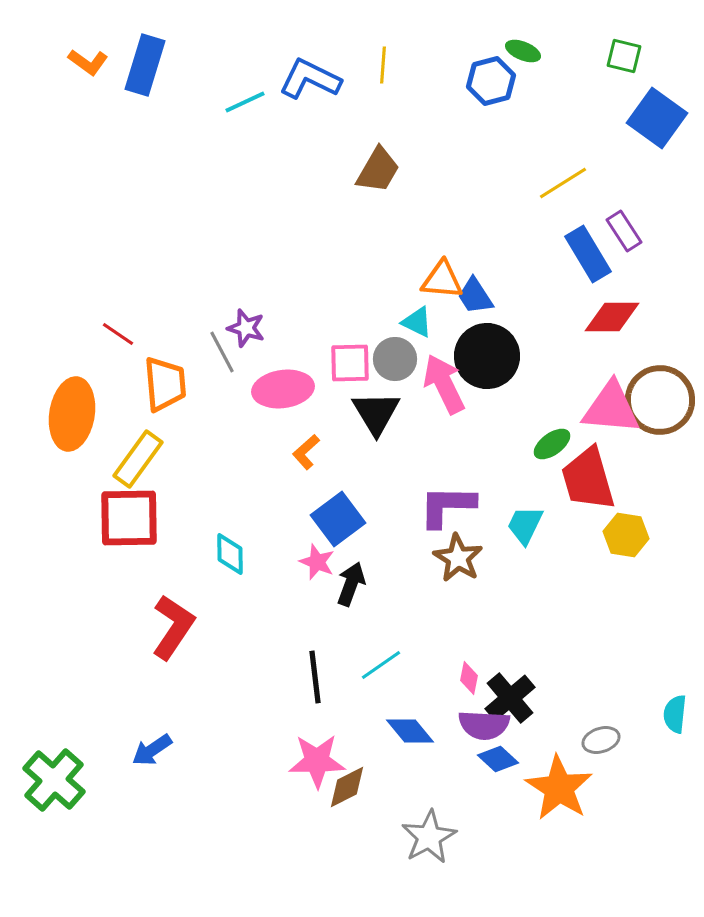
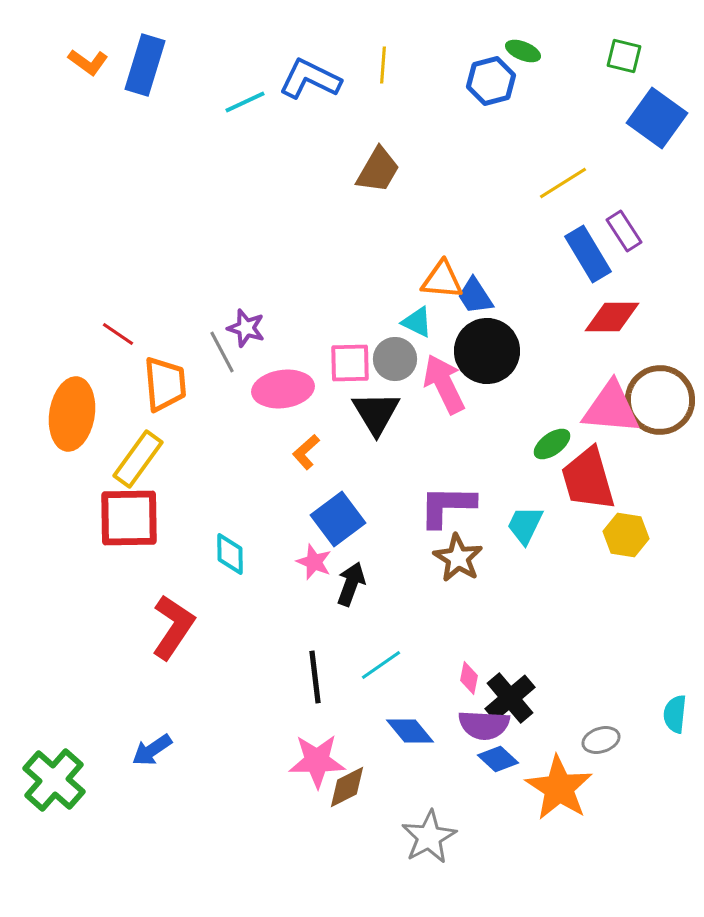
black circle at (487, 356): moved 5 px up
pink star at (317, 562): moved 3 px left
